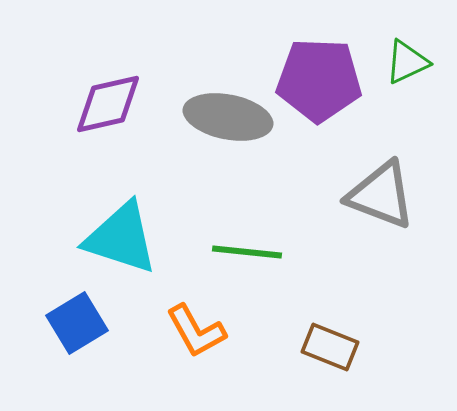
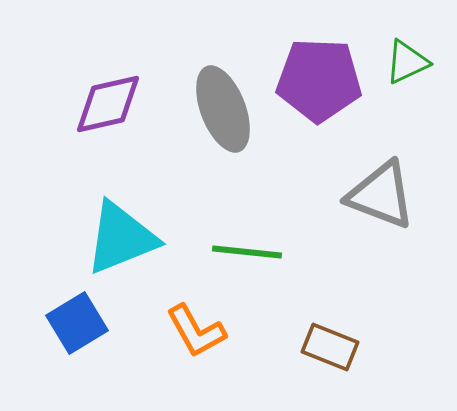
gray ellipse: moved 5 px left, 8 px up; rotated 58 degrees clockwise
cyan triangle: rotated 40 degrees counterclockwise
